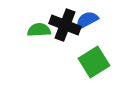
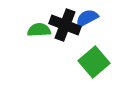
blue semicircle: moved 2 px up
green square: rotated 8 degrees counterclockwise
